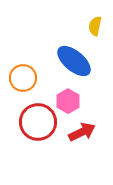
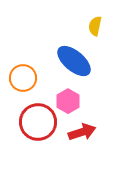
red arrow: rotated 8 degrees clockwise
